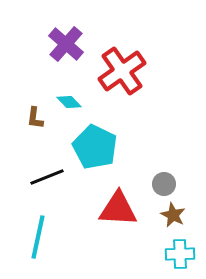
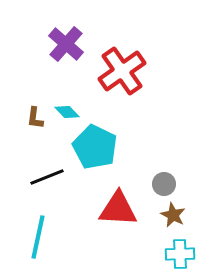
cyan diamond: moved 2 px left, 10 px down
